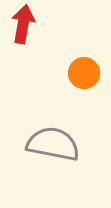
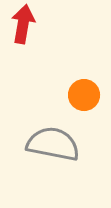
orange circle: moved 22 px down
